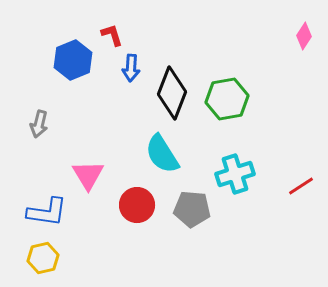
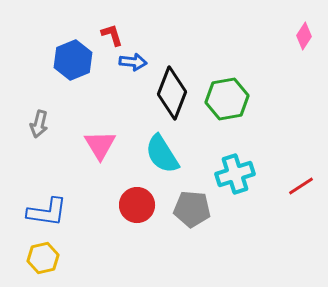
blue arrow: moved 2 px right, 6 px up; rotated 88 degrees counterclockwise
pink triangle: moved 12 px right, 30 px up
